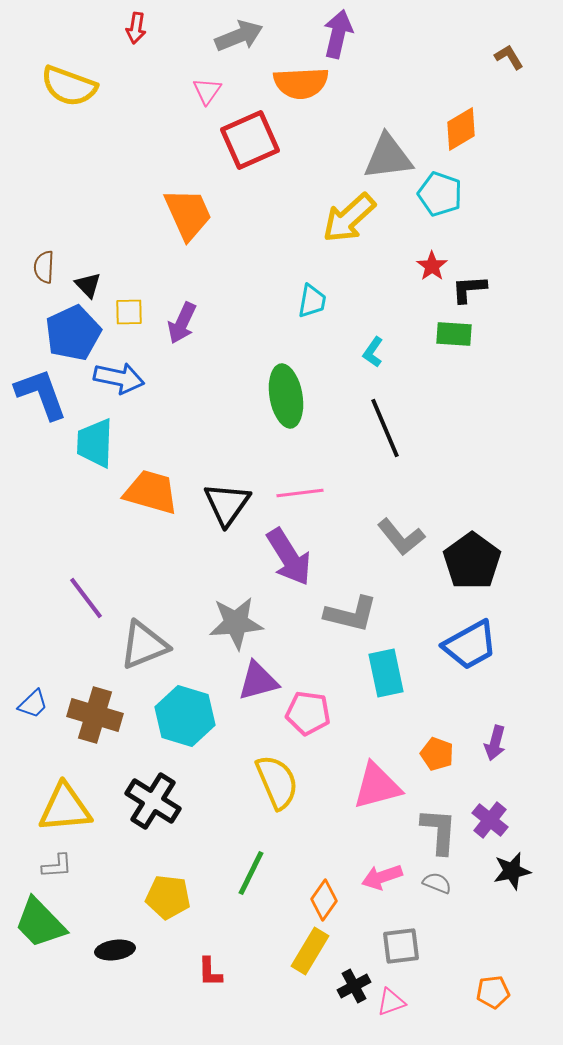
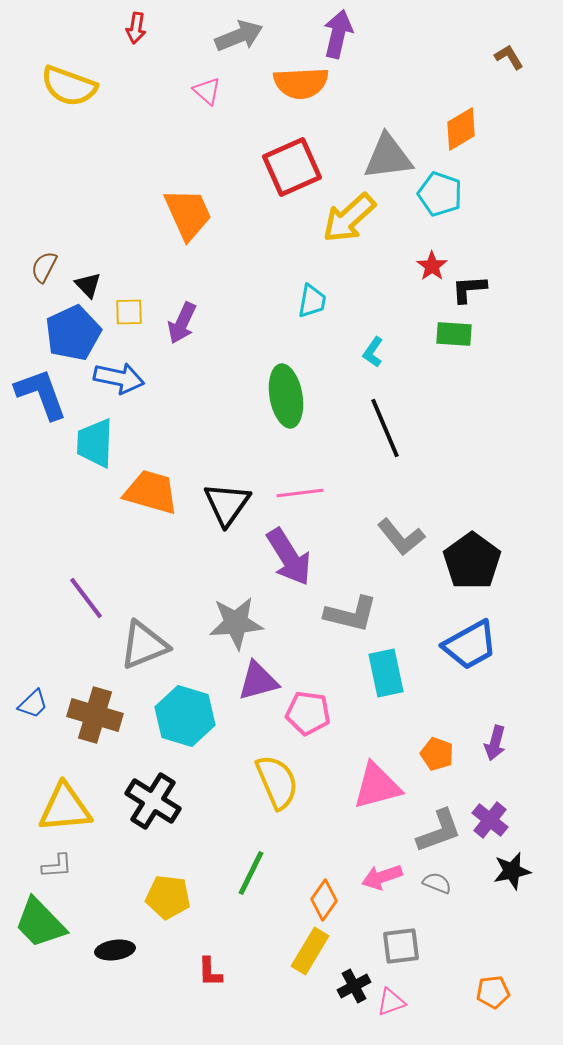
pink triangle at (207, 91): rotated 24 degrees counterclockwise
red square at (250, 140): moved 42 px right, 27 px down
brown semicircle at (44, 267): rotated 24 degrees clockwise
gray L-shape at (439, 831): rotated 66 degrees clockwise
